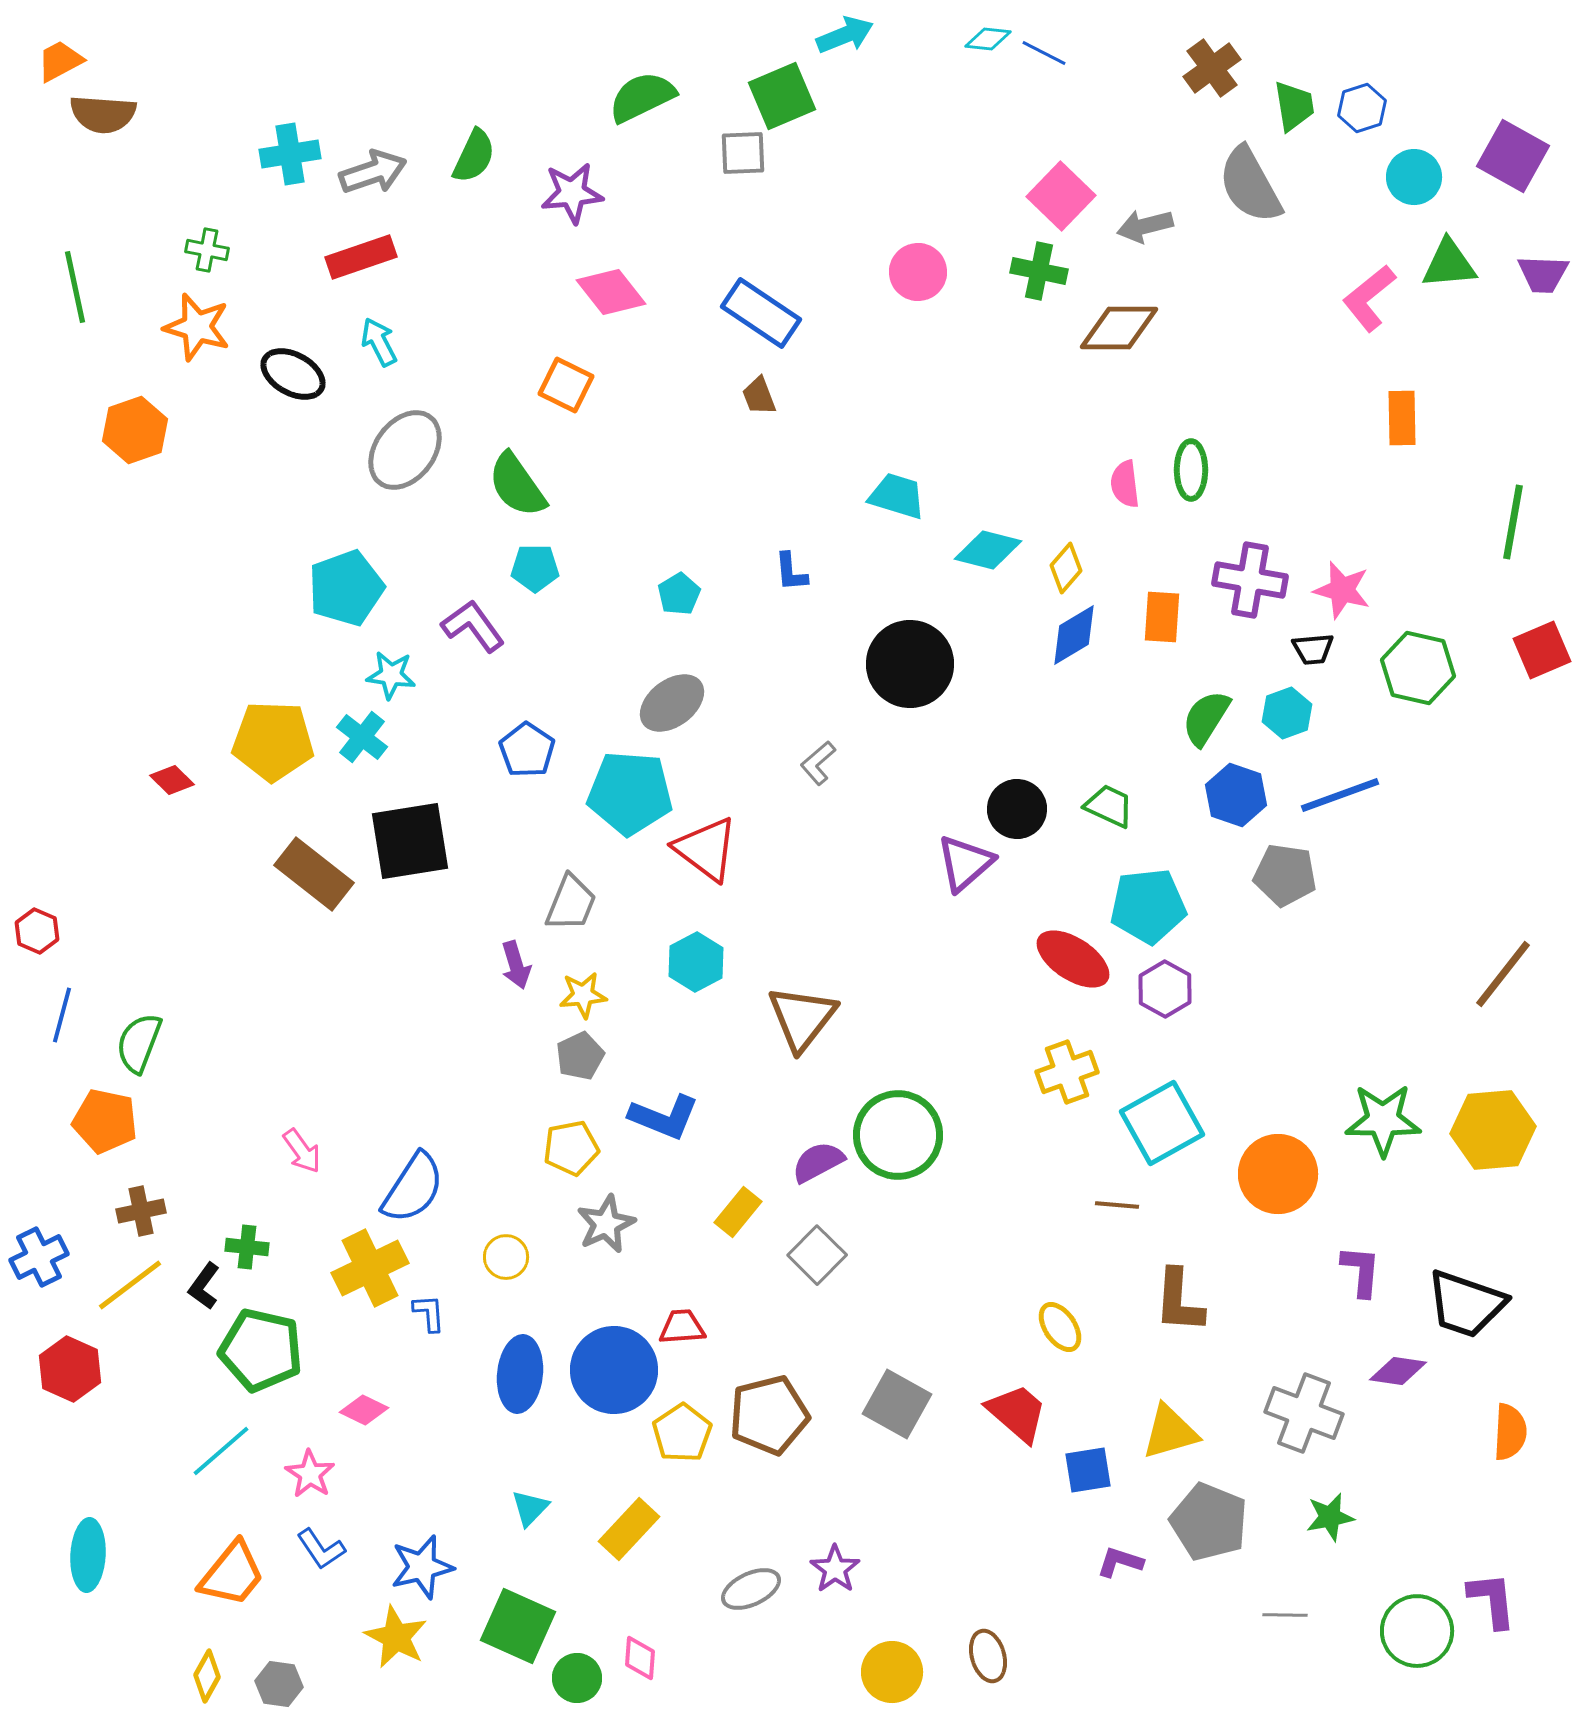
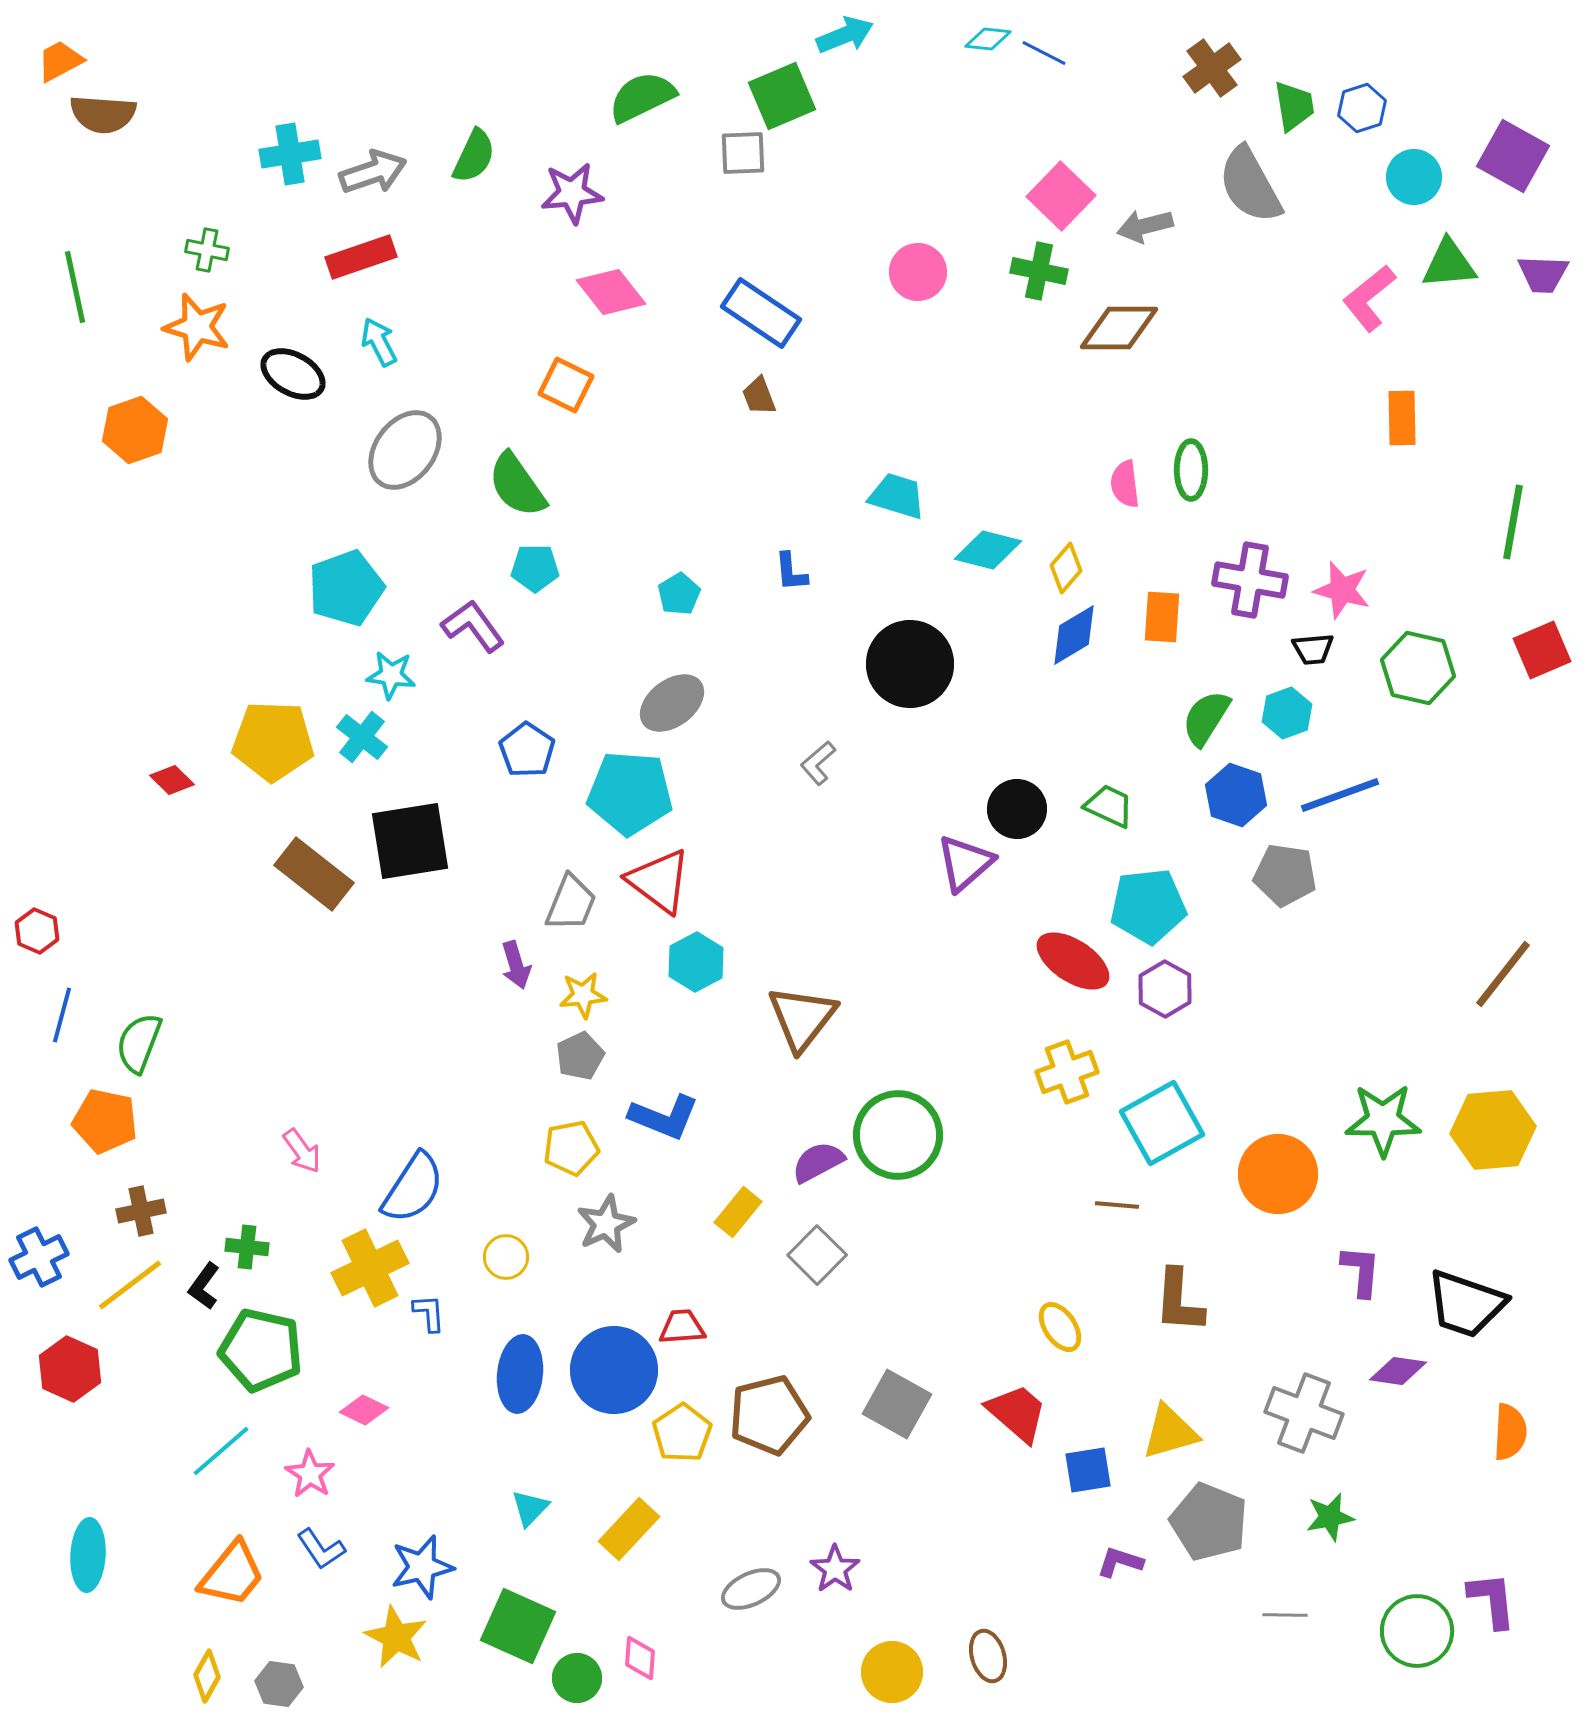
red triangle at (706, 849): moved 47 px left, 32 px down
red ellipse at (1073, 959): moved 2 px down
